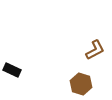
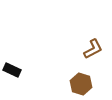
brown L-shape: moved 2 px left, 1 px up
